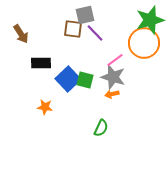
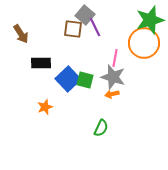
gray square: rotated 36 degrees counterclockwise
purple line: moved 6 px up; rotated 18 degrees clockwise
pink line: moved 2 px up; rotated 42 degrees counterclockwise
orange star: rotated 28 degrees counterclockwise
